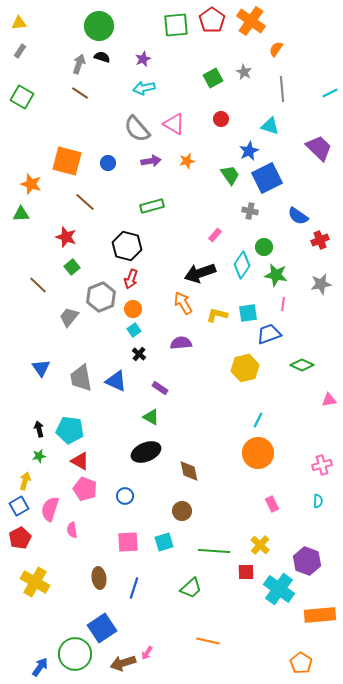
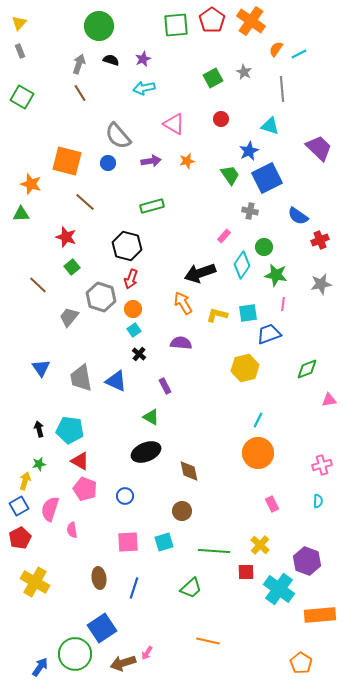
yellow triangle at (19, 23): rotated 42 degrees counterclockwise
gray rectangle at (20, 51): rotated 56 degrees counterclockwise
black semicircle at (102, 57): moved 9 px right, 3 px down
brown line at (80, 93): rotated 24 degrees clockwise
cyan line at (330, 93): moved 31 px left, 39 px up
gray semicircle at (137, 129): moved 19 px left, 7 px down
pink rectangle at (215, 235): moved 9 px right, 1 px down
gray hexagon at (101, 297): rotated 20 degrees counterclockwise
purple semicircle at (181, 343): rotated 10 degrees clockwise
green diamond at (302, 365): moved 5 px right, 4 px down; rotated 45 degrees counterclockwise
purple rectangle at (160, 388): moved 5 px right, 2 px up; rotated 28 degrees clockwise
green star at (39, 456): moved 8 px down
